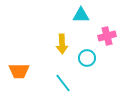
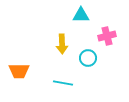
cyan circle: moved 1 px right
cyan line: rotated 42 degrees counterclockwise
